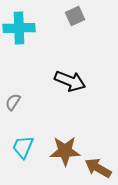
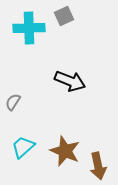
gray square: moved 11 px left
cyan cross: moved 10 px right
cyan trapezoid: rotated 25 degrees clockwise
brown star: rotated 24 degrees clockwise
brown arrow: moved 2 px up; rotated 132 degrees counterclockwise
